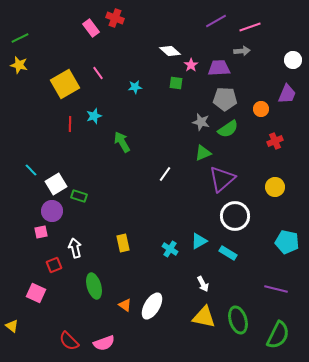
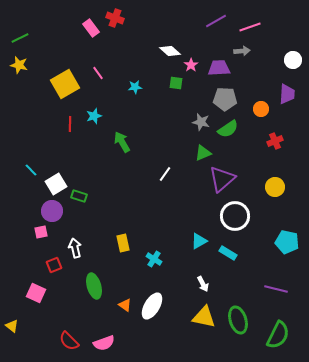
purple trapezoid at (287, 94): rotated 20 degrees counterclockwise
cyan cross at (170, 249): moved 16 px left, 10 px down
